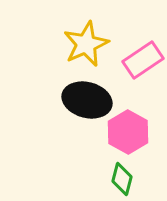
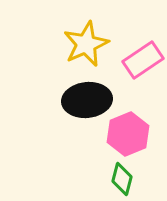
black ellipse: rotated 21 degrees counterclockwise
pink hexagon: moved 2 px down; rotated 9 degrees clockwise
